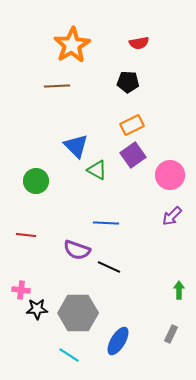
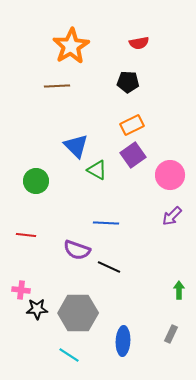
orange star: moved 1 px left, 1 px down
blue ellipse: moved 5 px right; rotated 28 degrees counterclockwise
